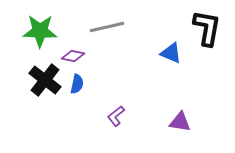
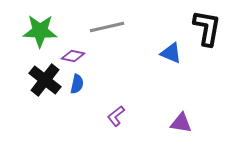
purple triangle: moved 1 px right, 1 px down
